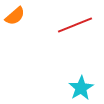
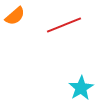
red line: moved 11 px left
